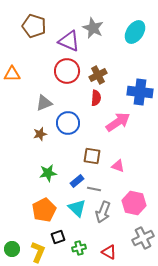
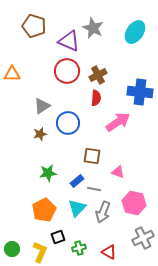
gray triangle: moved 2 px left, 3 px down; rotated 12 degrees counterclockwise
pink triangle: moved 6 px down
cyan triangle: rotated 30 degrees clockwise
yellow L-shape: moved 2 px right
